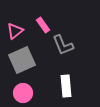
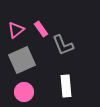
pink rectangle: moved 2 px left, 4 px down
pink triangle: moved 1 px right, 1 px up
pink circle: moved 1 px right, 1 px up
